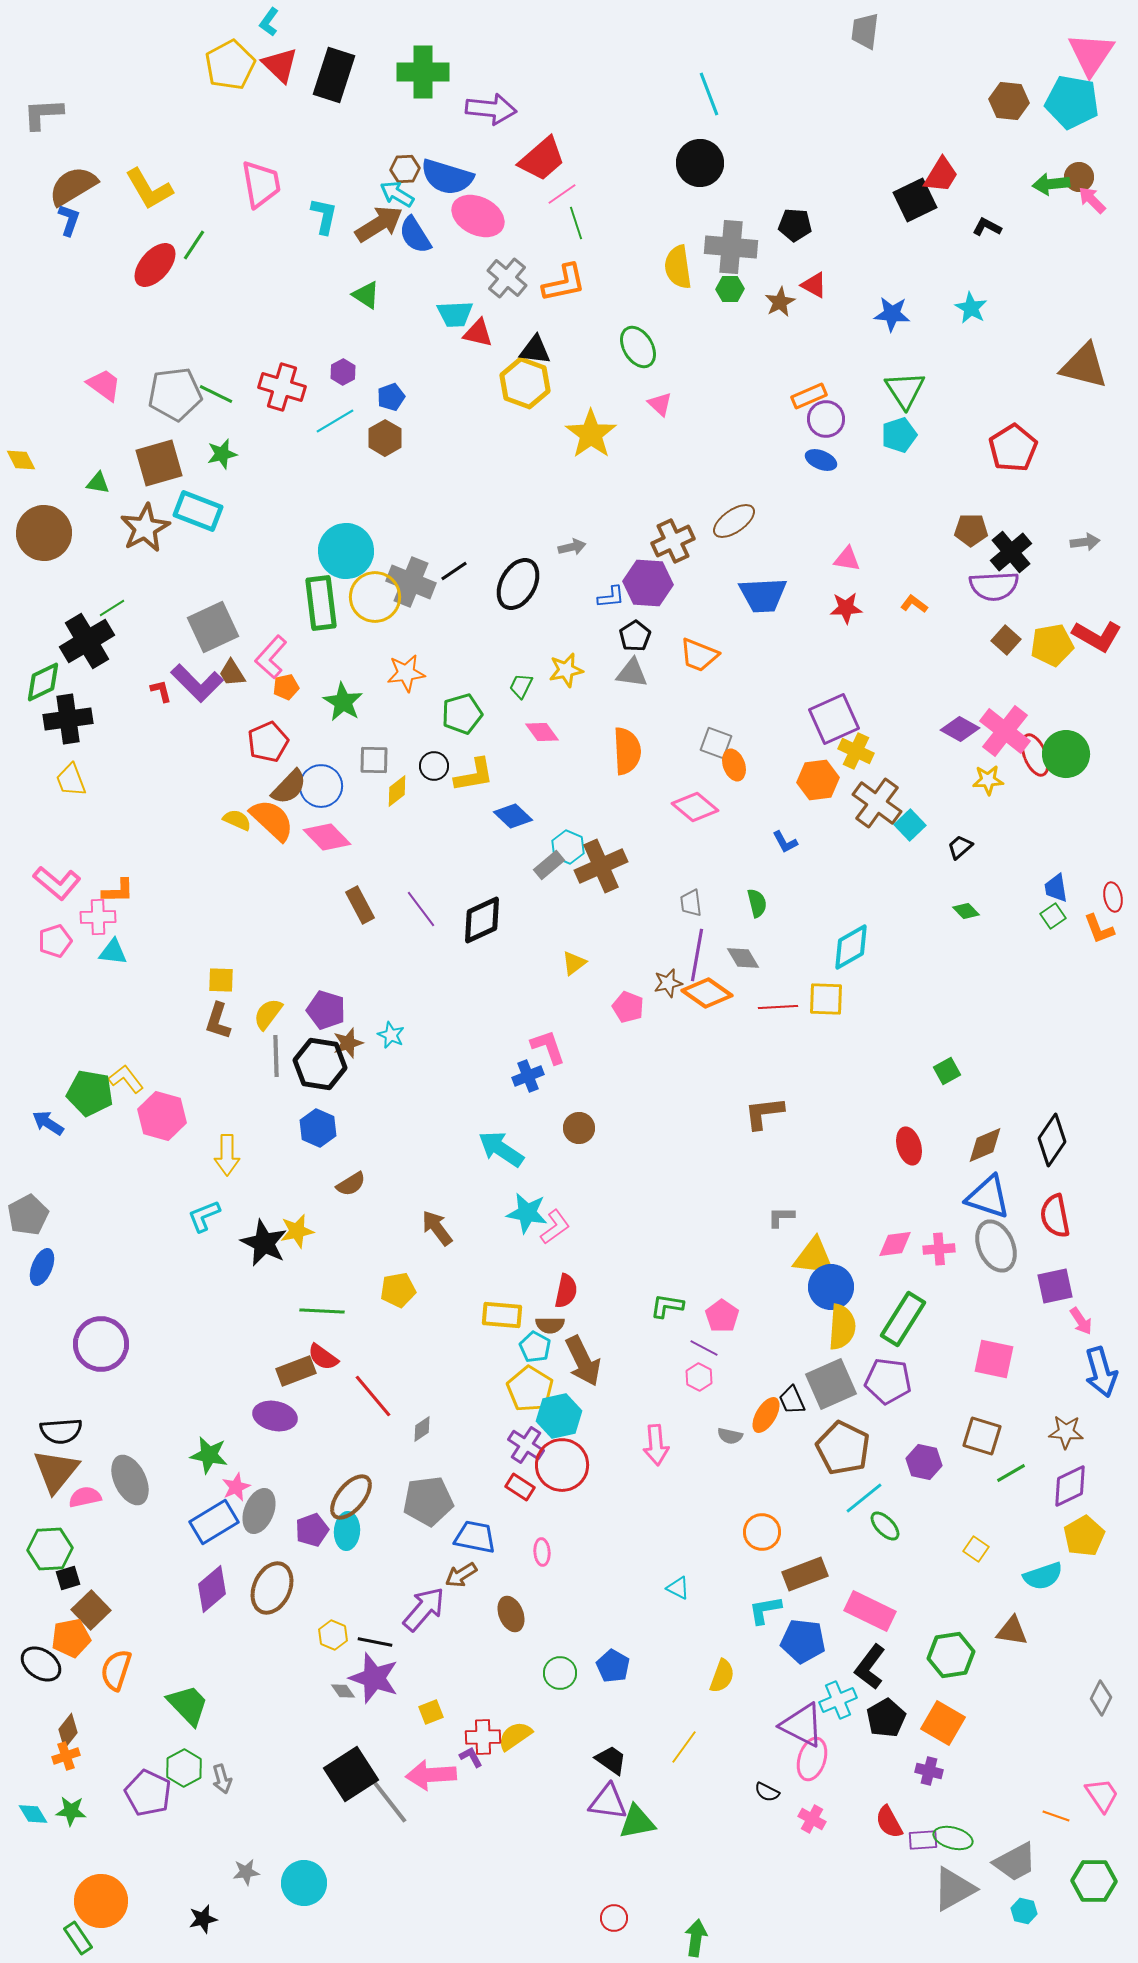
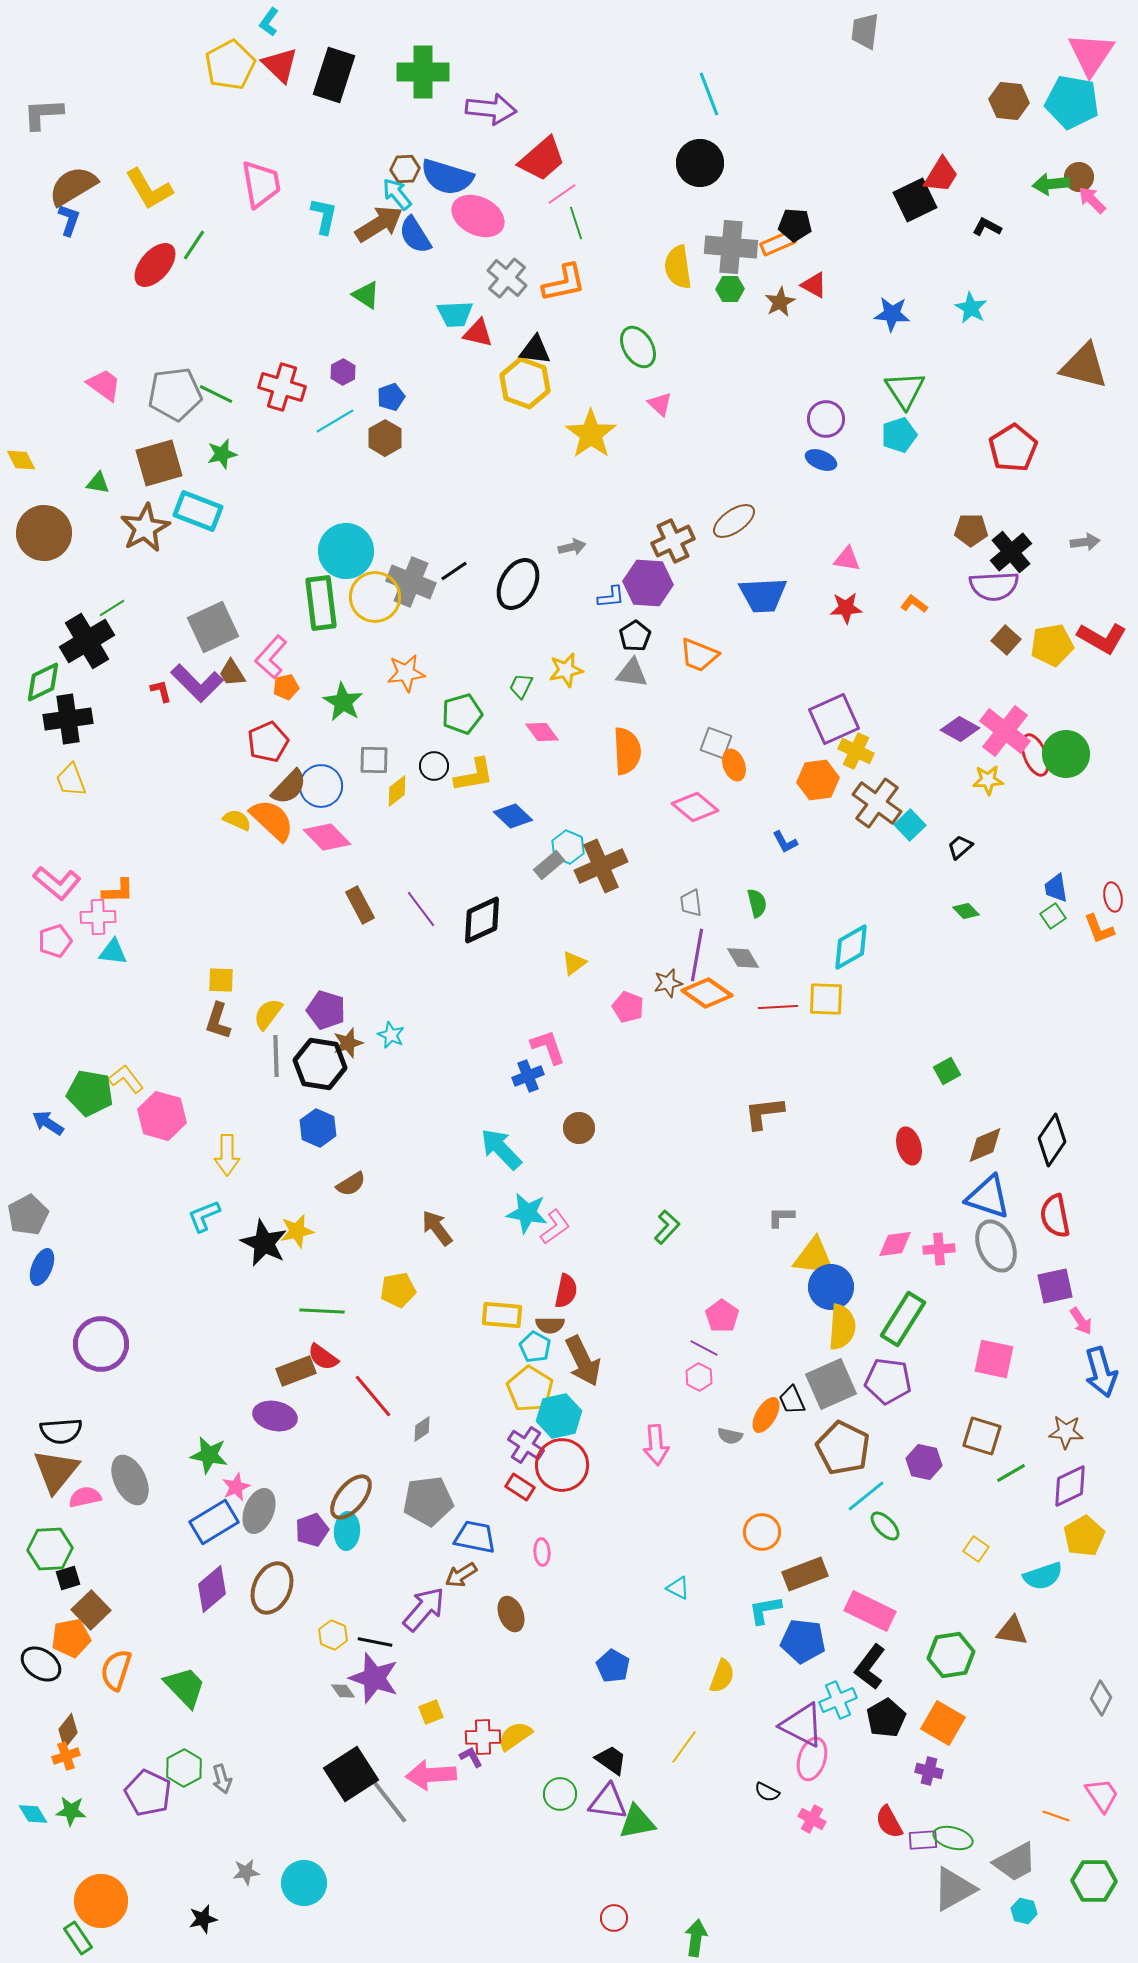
cyan arrow at (397, 194): rotated 20 degrees clockwise
orange rectangle at (809, 396): moved 31 px left, 153 px up
red L-shape at (1097, 636): moved 5 px right, 2 px down
cyan arrow at (501, 1149): rotated 12 degrees clockwise
green L-shape at (667, 1306): moved 79 px up; rotated 124 degrees clockwise
cyan line at (864, 1498): moved 2 px right, 2 px up
green circle at (560, 1673): moved 121 px down
green trapezoid at (188, 1705): moved 3 px left, 18 px up
